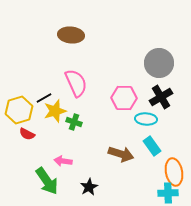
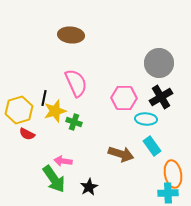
black line: rotated 49 degrees counterclockwise
orange ellipse: moved 1 px left, 2 px down
green arrow: moved 7 px right, 2 px up
